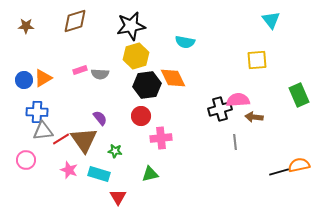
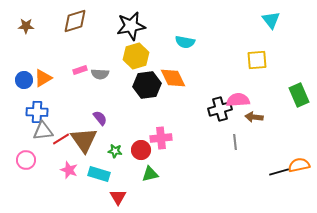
red circle: moved 34 px down
